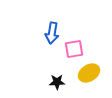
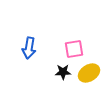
blue arrow: moved 23 px left, 15 px down
black star: moved 6 px right, 10 px up
